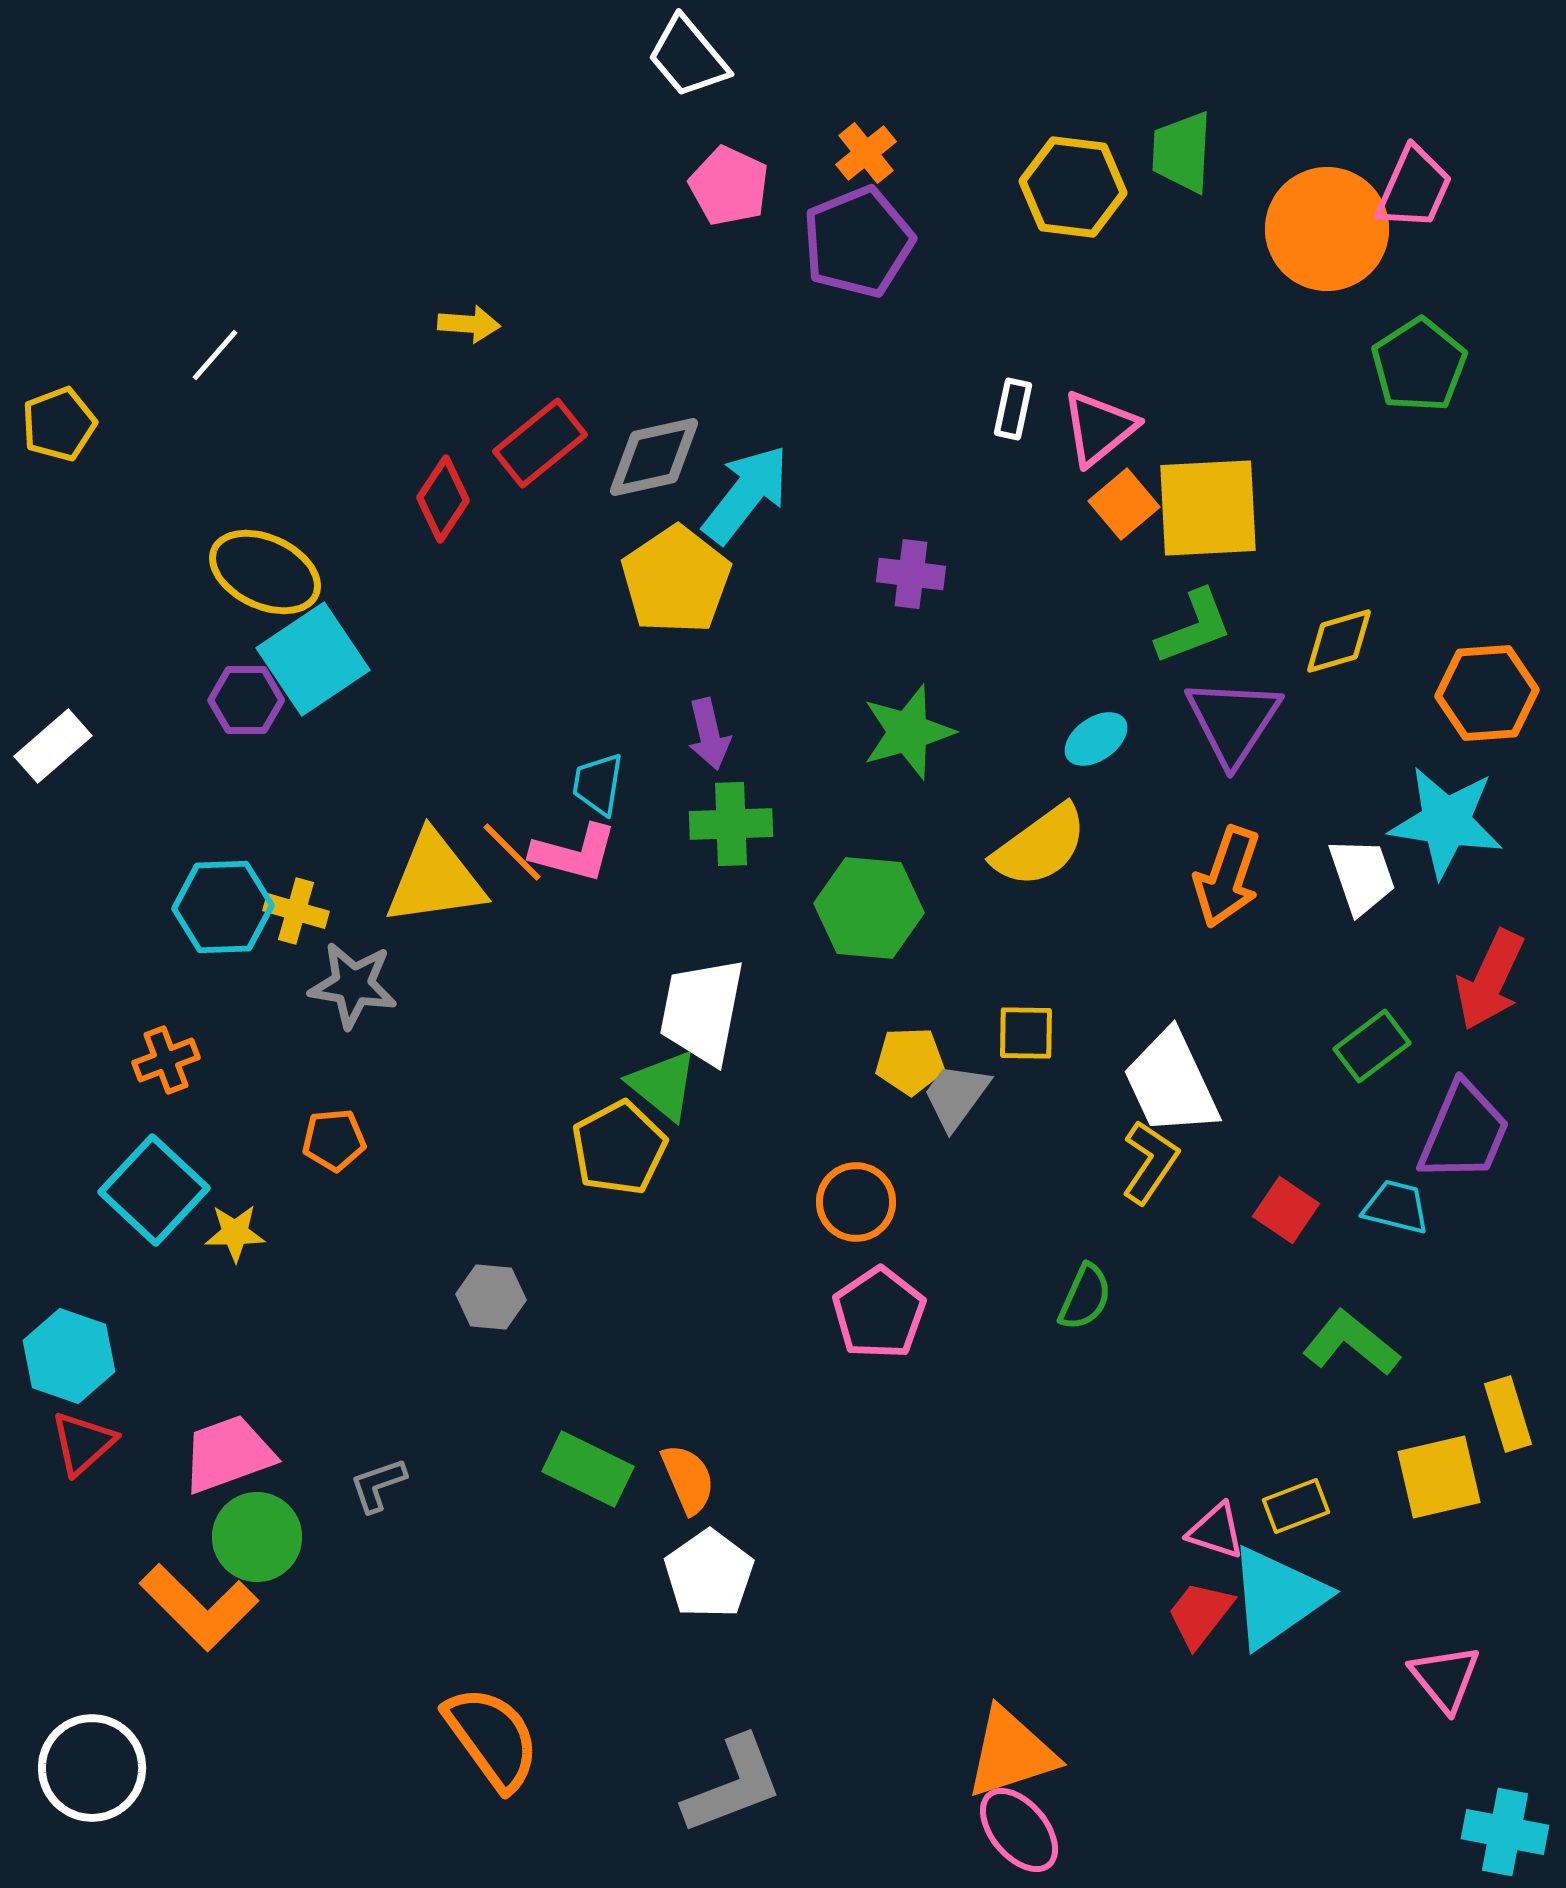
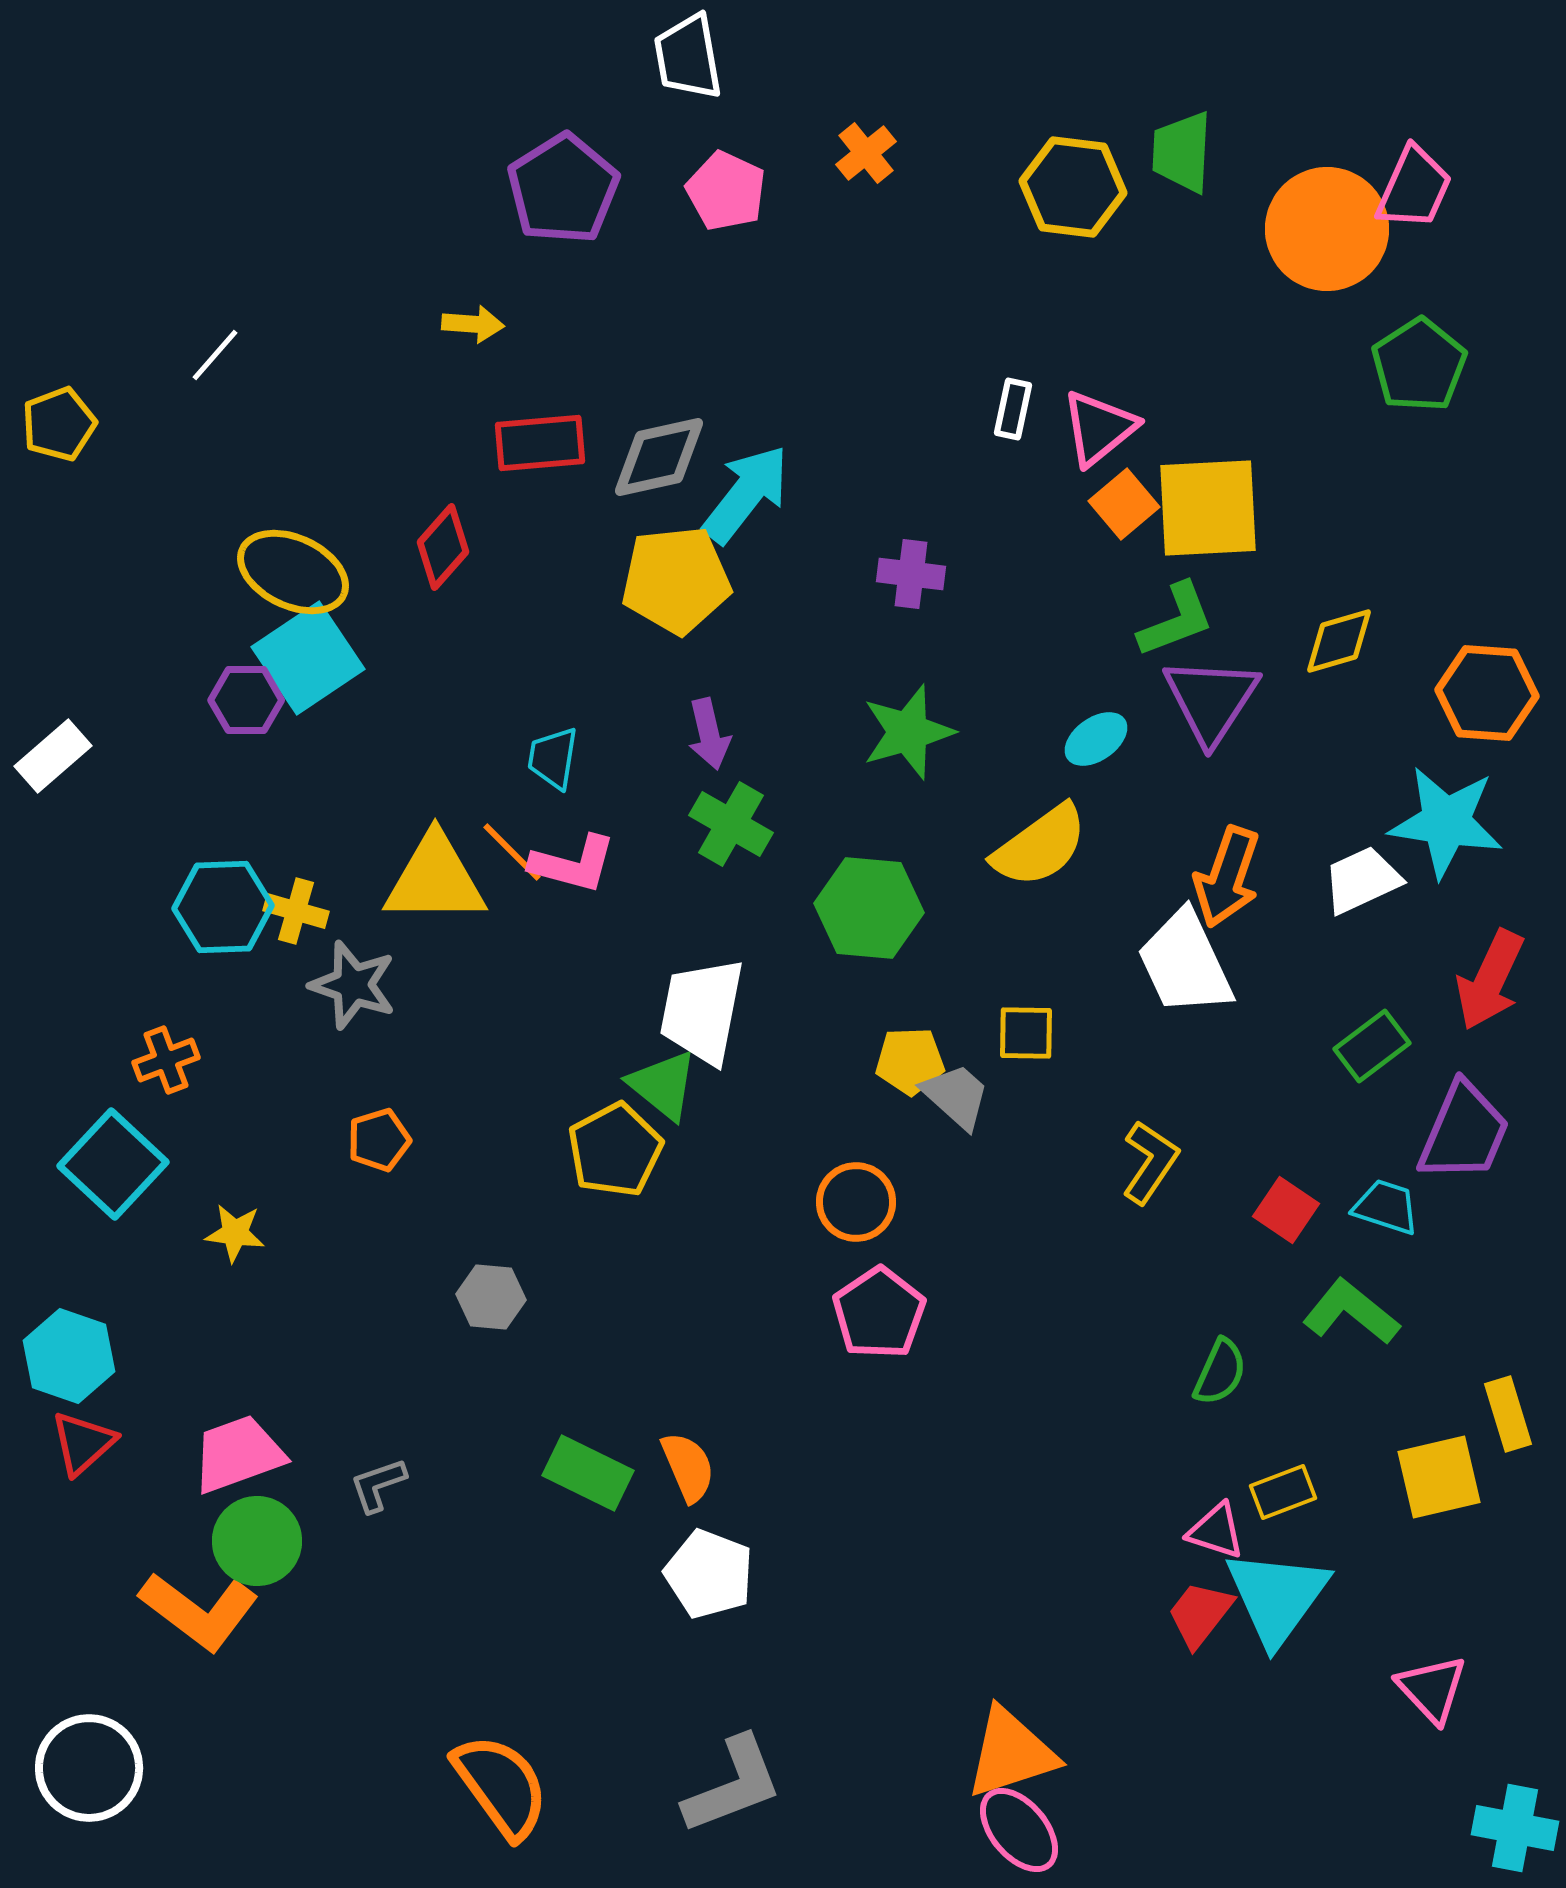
white trapezoid at (688, 57): rotated 30 degrees clockwise
pink pentagon at (729, 186): moved 3 px left, 5 px down
purple pentagon at (858, 242): moved 295 px left, 53 px up; rotated 10 degrees counterclockwise
yellow arrow at (469, 324): moved 4 px right
red rectangle at (540, 443): rotated 34 degrees clockwise
gray diamond at (654, 457): moved 5 px right
red diamond at (443, 499): moved 48 px down; rotated 8 degrees clockwise
yellow ellipse at (265, 572): moved 28 px right
yellow pentagon at (676, 580): rotated 28 degrees clockwise
green L-shape at (1194, 627): moved 18 px left, 7 px up
cyan square at (313, 659): moved 5 px left, 1 px up
orange hexagon at (1487, 693): rotated 8 degrees clockwise
purple triangle at (1233, 721): moved 22 px left, 21 px up
white rectangle at (53, 746): moved 10 px down
cyan trapezoid at (598, 784): moved 45 px left, 26 px up
green cross at (731, 824): rotated 32 degrees clockwise
pink L-shape at (574, 853): moved 1 px left, 11 px down
white trapezoid at (1362, 876): moved 4 px down; rotated 96 degrees counterclockwise
yellow triangle at (435, 879): rotated 8 degrees clockwise
gray star at (353, 985): rotated 10 degrees clockwise
white trapezoid at (1171, 1083): moved 14 px right, 120 px up
gray trapezoid at (956, 1096): rotated 96 degrees clockwise
orange pentagon at (334, 1140): moved 45 px right; rotated 12 degrees counterclockwise
yellow pentagon at (619, 1148): moved 4 px left, 2 px down
cyan square at (154, 1190): moved 41 px left, 26 px up
cyan trapezoid at (1396, 1207): moved 10 px left; rotated 4 degrees clockwise
yellow star at (235, 1233): rotated 8 degrees clockwise
green semicircle at (1085, 1297): moved 135 px right, 75 px down
green L-shape at (1351, 1343): moved 31 px up
pink trapezoid at (228, 1454): moved 10 px right
green rectangle at (588, 1469): moved 4 px down
orange semicircle at (688, 1479): moved 12 px up
yellow rectangle at (1296, 1506): moved 13 px left, 14 px up
green circle at (257, 1537): moved 4 px down
white pentagon at (709, 1574): rotated 16 degrees counterclockwise
cyan triangle at (1277, 1597): rotated 19 degrees counterclockwise
orange L-shape at (199, 1607): moved 4 px down; rotated 8 degrees counterclockwise
pink triangle at (1445, 1678): moved 13 px left, 11 px down; rotated 4 degrees counterclockwise
orange semicircle at (492, 1738): moved 9 px right, 48 px down
white circle at (92, 1768): moved 3 px left
cyan cross at (1505, 1832): moved 10 px right, 4 px up
